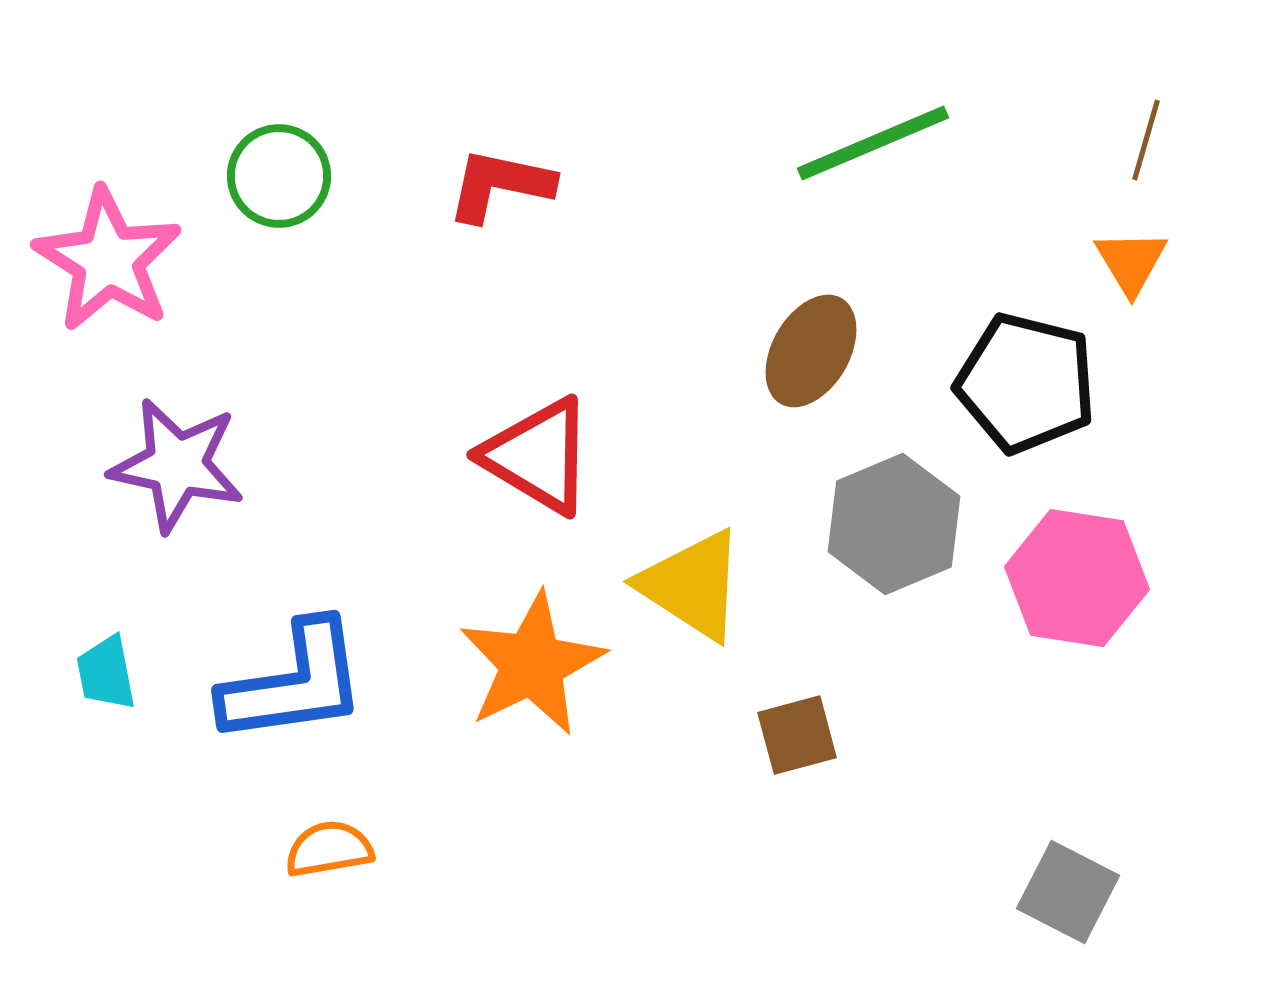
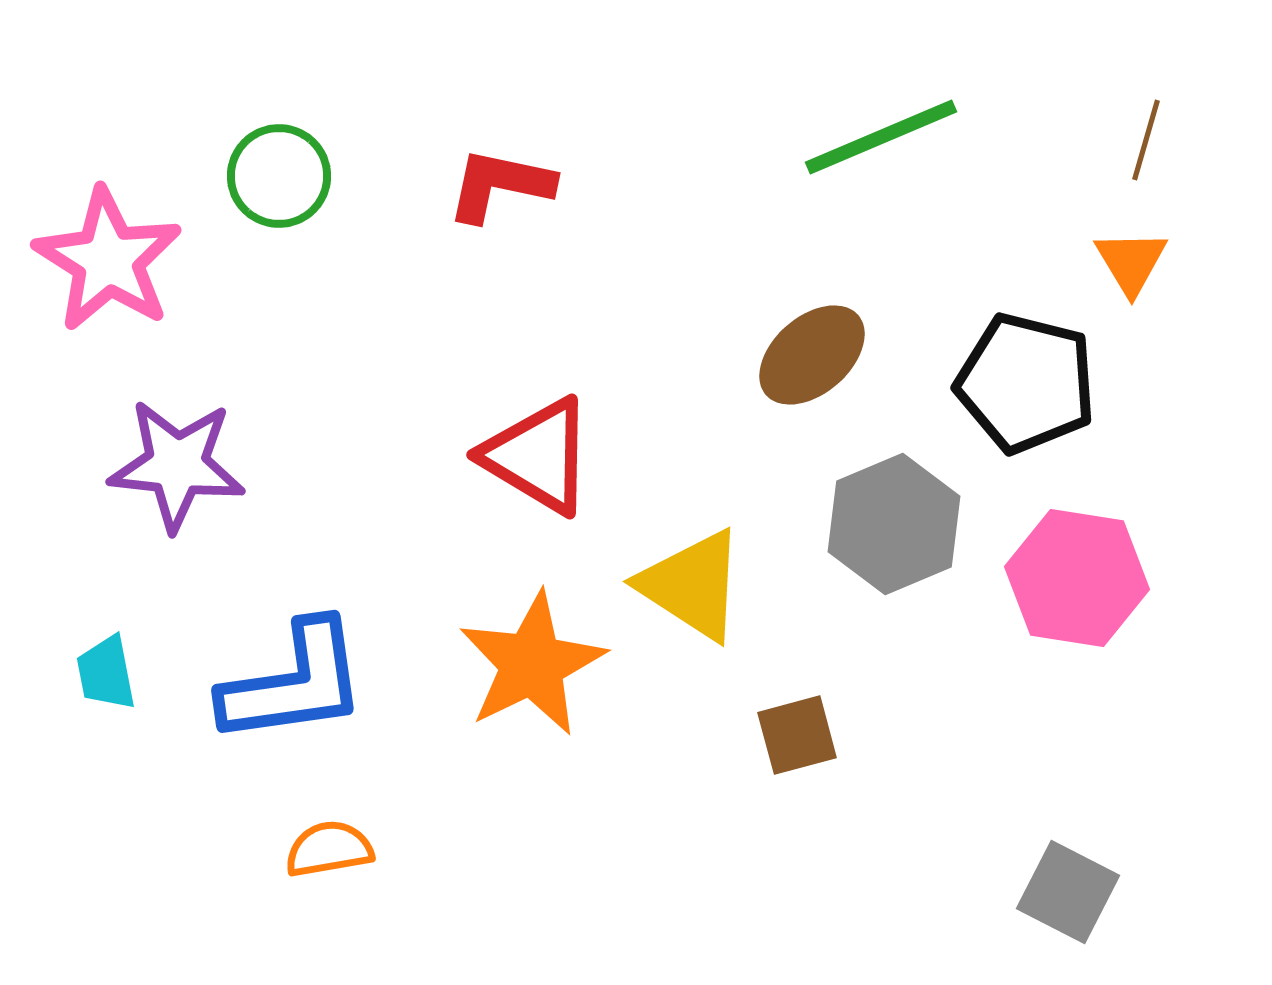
green line: moved 8 px right, 6 px up
brown ellipse: moved 1 px right, 4 px down; rotated 19 degrees clockwise
purple star: rotated 6 degrees counterclockwise
